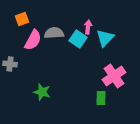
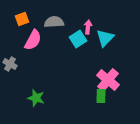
gray semicircle: moved 11 px up
cyan square: rotated 24 degrees clockwise
gray cross: rotated 24 degrees clockwise
pink cross: moved 6 px left, 4 px down; rotated 15 degrees counterclockwise
green star: moved 6 px left, 6 px down
green rectangle: moved 2 px up
